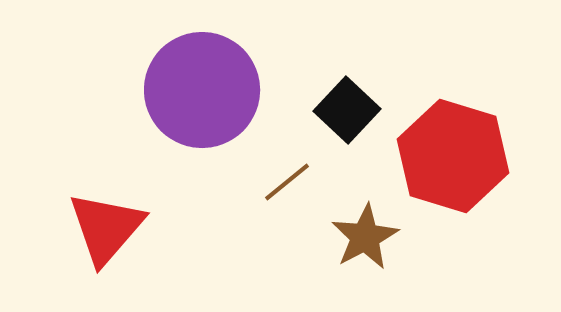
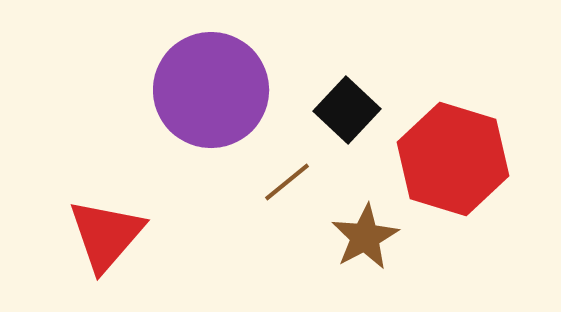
purple circle: moved 9 px right
red hexagon: moved 3 px down
red triangle: moved 7 px down
